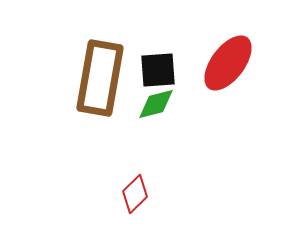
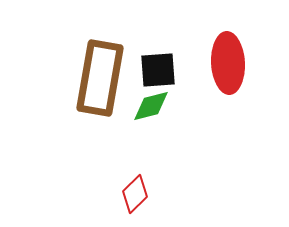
red ellipse: rotated 40 degrees counterclockwise
green diamond: moved 5 px left, 2 px down
